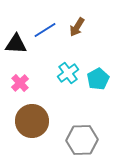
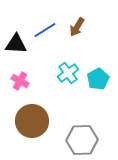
pink cross: moved 2 px up; rotated 18 degrees counterclockwise
